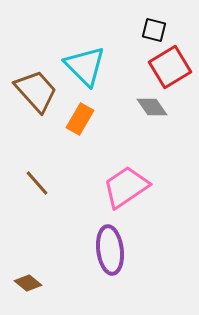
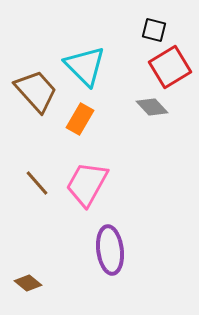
gray diamond: rotated 8 degrees counterclockwise
pink trapezoid: moved 39 px left, 3 px up; rotated 27 degrees counterclockwise
